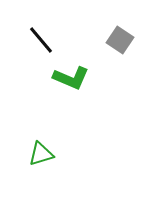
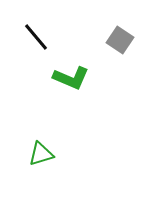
black line: moved 5 px left, 3 px up
